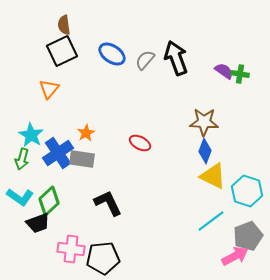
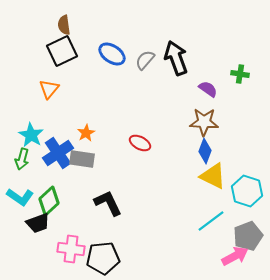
purple semicircle: moved 16 px left, 18 px down
